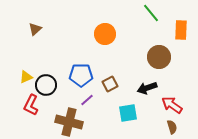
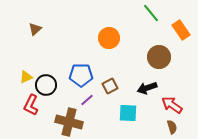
orange rectangle: rotated 36 degrees counterclockwise
orange circle: moved 4 px right, 4 px down
brown square: moved 2 px down
cyan square: rotated 12 degrees clockwise
